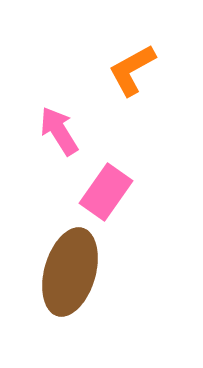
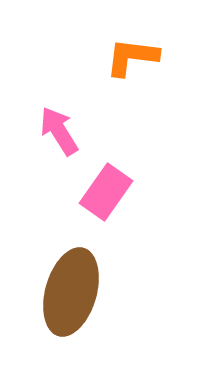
orange L-shape: moved 13 px up; rotated 36 degrees clockwise
brown ellipse: moved 1 px right, 20 px down
